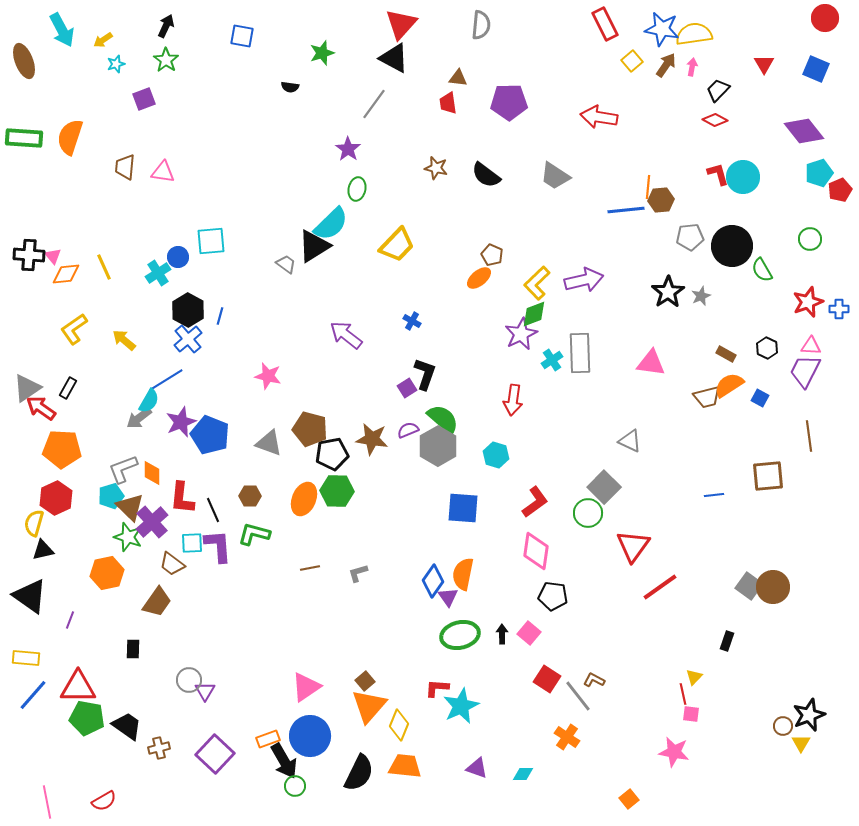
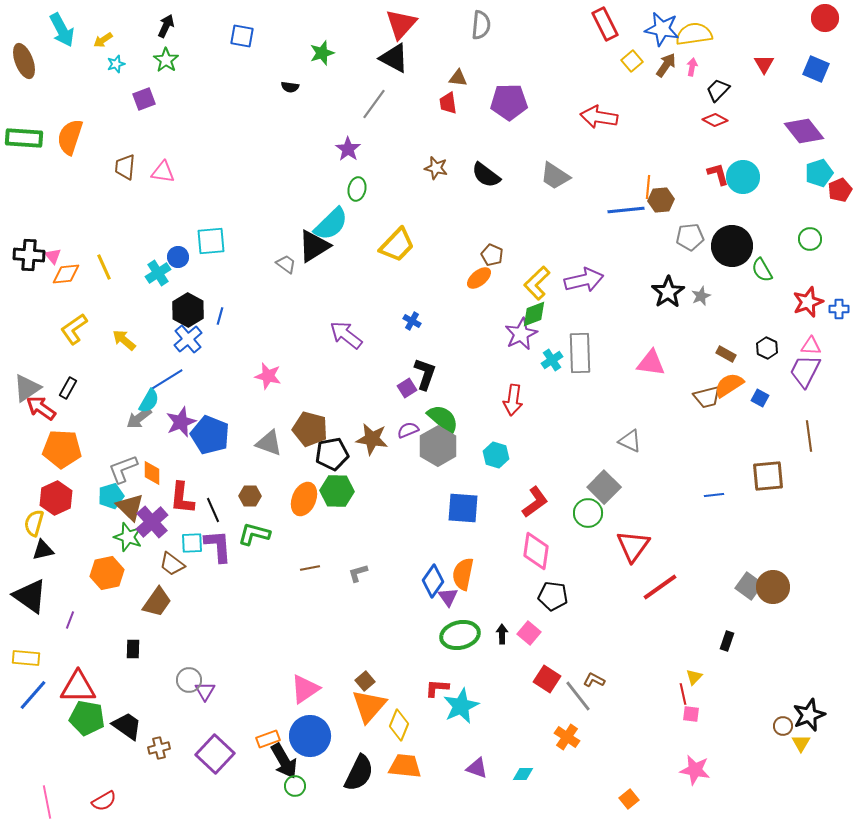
pink triangle at (306, 687): moved 1 px left, 2 px down
pink star at (674, 752): moved 21 px right, 18 px down
